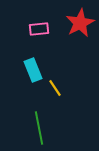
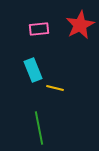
red star: moved 2 px down
yellow line: rotated 42 degrees counterclockwise
